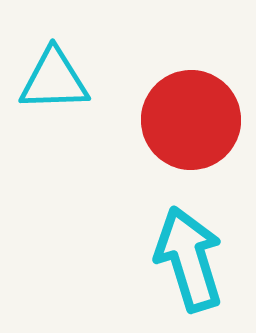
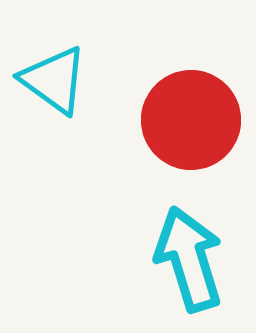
cyan triangle: rotated 38 degrees clockwise
